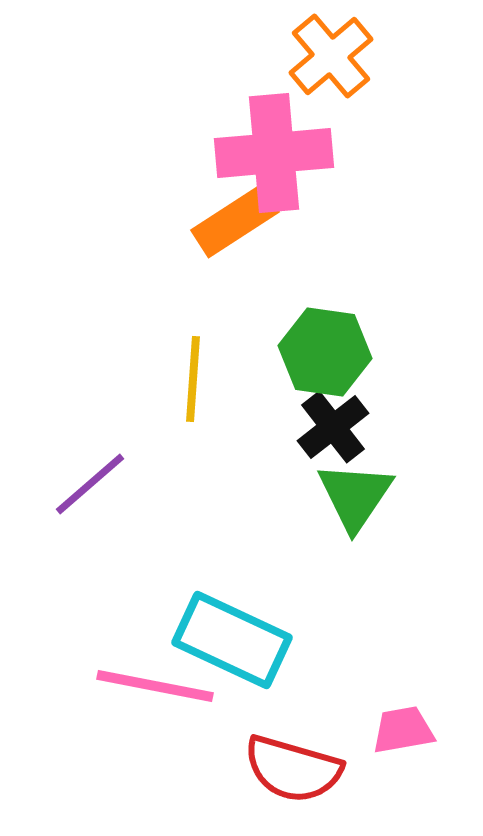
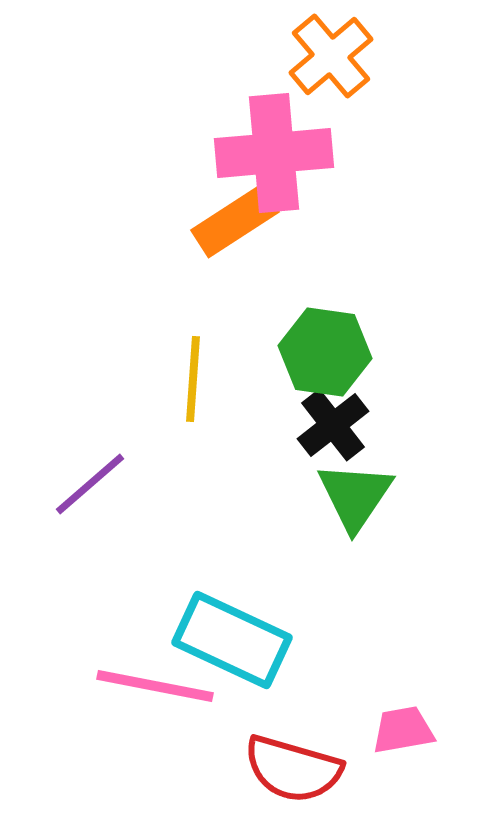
black cross: moved 2 px up
